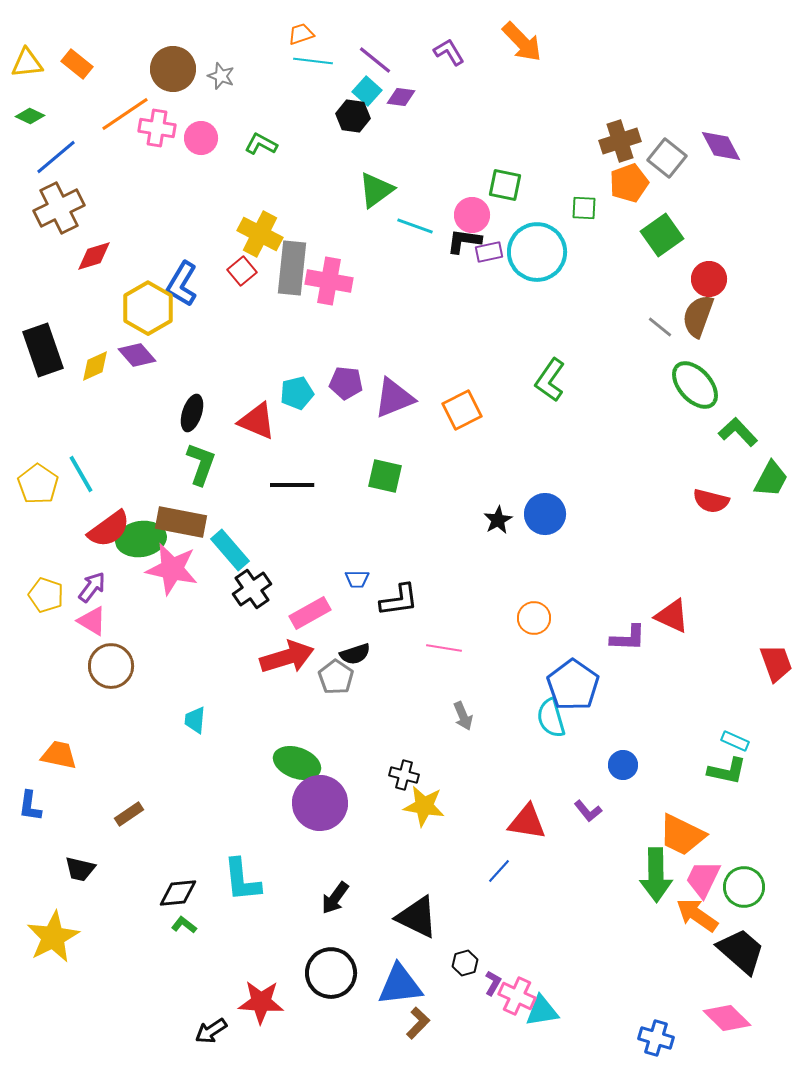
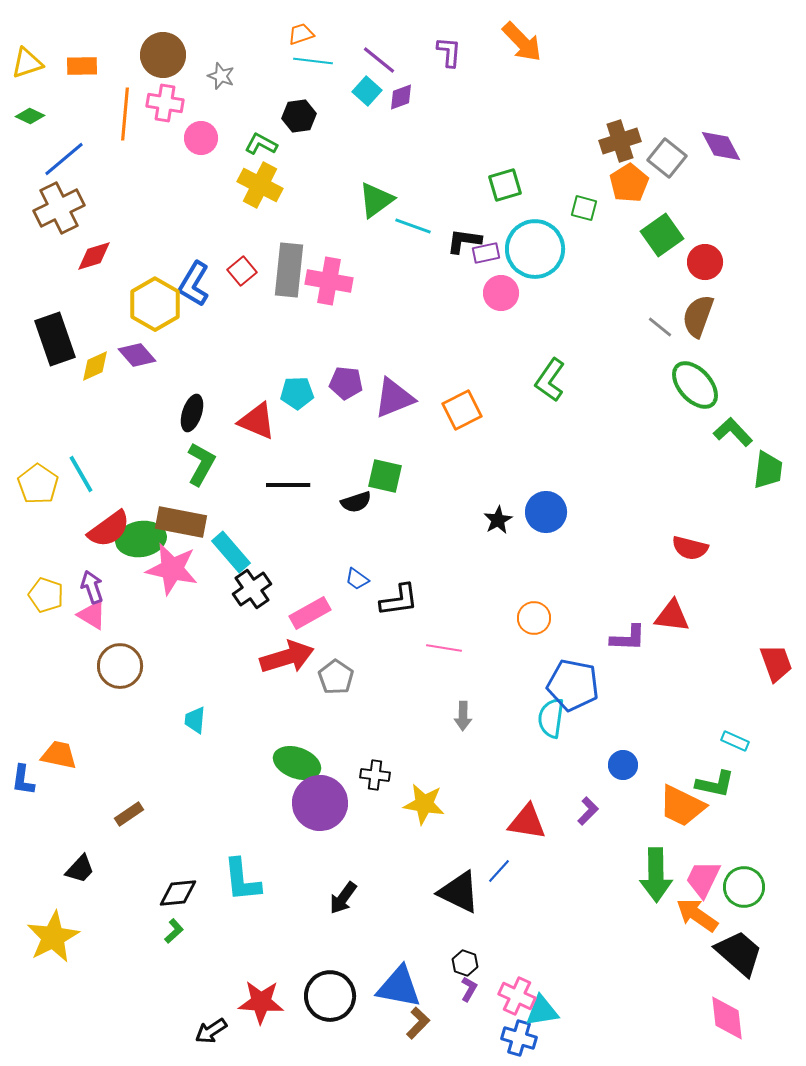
purple L-shape at (449, 52): rotated 36 degrees clockwise
purple line at (375, 60): moved 4 px right
yellow triangle at (27, 63): rotated 12 degrees counterclockwise
orange rectangle at (77, 64): moved 5 px right, 2 px down; rotated 40 degrees counterclockwise
brown circle at (173, 69): moved 10 px left, 14 px up
purple diamond at (401, 97): rotated 28 degrees counterclockwise
orange line at (125, 114): rotated 51 degrees counterclockwise
black hexagon at (353, 116): moved 54 px left; rotated 16 degrees counterclockwise
pink cross at (157, 128): moved 8 px right, 25 px up
blue line at (56, 157): moved 8 px right, 2 px down
orange pentagon at (629, 183): rotated 12 degrees counterclockwise
green square at (505, 185): rotated 28 degrees counterclockwise
green triangle at (376, 190): moved 10 px down
green square at (584, 208): rotated 12 degrees clockwise
pink circle at (472, 215): moved 29 px right, 78 px down
cyan line at (415, 226): moved 2 px left
yellow cross at (260, 234): moved 49 px up
purple rectangle at (489, 252): moved 3 px left, 1 px down
cyan circle at (537, 252): moved 2 px left, 3 px up
gray rectangle at (292, 268): moved 3 px left, 2 px down
red circle at (709, 279): moved 4 px left, 17 px up
blue L-shape at (182, 284): moved 12 px right
yellow hexagon at (148, 308): moved 7 px right, 4 px up
black rectangle at (43, 350): moved 12 px right, 11 px up
cyan pentagon at (297, 393): rotated 12 degrees clockwise
green L-shape at (738, 432): moved 5 px left
green L-shape at (201, 464): rotated 9 degrees clockwise
green trapezoid at (771, 479): moved 3 px left, 9 px up; rotated 21 degrees counterclockwise
black line at (292, 485): moved 4 px left
red semicircle at (711, 501): moved 21 px left, 47 px down
blue circle at (545, 514): moved 1 px right, 2 px up
cyan rectangle at (230, 550): moved 1 px right, 2 px down
blue trapezoid at (357, 579): rotated 35 degrees clockwise
purple arrow at (92, 587): rotated 56 degrees counterclockwise
red triangle at (672, 616): rotated 18 degrees counterclockwise
pink triangle at (92, 621): moved 6 px up
black semicircle at (355, 654): moved 1 px right, 152 px up
brown circle at (111, 666): moved 9 px right
blue pentagon at (573, 685): rotated 24 degrees counterclockwise
gray arrow at (463, 716): rotated 24 degrees clockwise
cyan semicircle at (551, 718): rotated 24 degrees clockwise
green L-shape at (727, 771): moved 12 px left, 13 px down
black cross at (404, 775): moved 29 px left; rotated 8 degrees counterclockwise
blue L-shape at (30, 806): moved 7 px left, 26 px up
yellow star at (424, 806): moved 2 px up
purple L-shape at (588, 811): rotated 96 degrees counterclockwise
orange trapezoid at (682, 835): moved 29 px up
black trapezoid at (80, 869): rotated 60 degrees counterclockwise
black arrow at (335, 898): moved 8 px right
black triangle at (417, 917): moved 42 px right, 25 px up
green L-shape at (184, 925): moved 10 px left, 6 px down; rotated 100 degrees clockwise
black trapezoid at (741, 951): moved 2 px left, 2 px down
black hexagon at (465, 963): rotated 25 degrees counterclockwise
black circle at (331, 973): moved 1 px left, 23 px down
purple L-shape at (493, 983): moved 24 px left, 6 px down
blue triangle at (400, 985): moved 1 px left, 2 px down; rotated 18 degrees clockwise
pink diamond at (727, 1018): rotated 39 degrees clockwise
blue cross at (656, 1038): moved 137 px left
